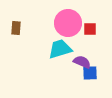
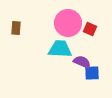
red square: rotated 24 degrees clockwise
cyan trapezoid: rotated 20 degrees clockwise
blue square: moved 2 px right
